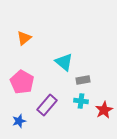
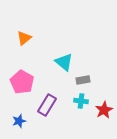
purple rectangle: rotated 10 degrees counterclockwise
